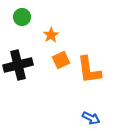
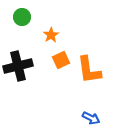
black cross: moved 1 px down
